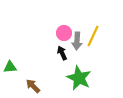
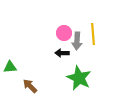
yellow line: moved 2 px up; rotated 30 degrees counterclockwise
black arrow: rotated 64 degrees counterclockwise
brown arrow: moved 3 px left
